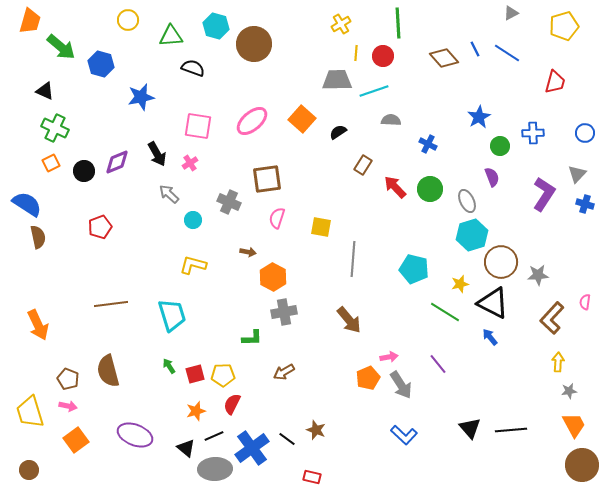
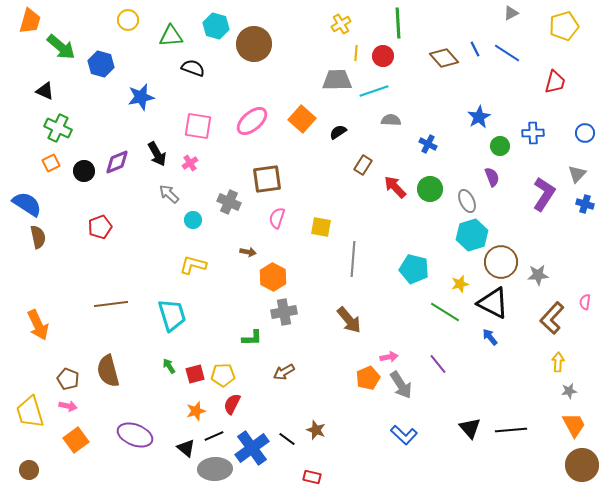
green cross at (55, 128): moved 3 px right
